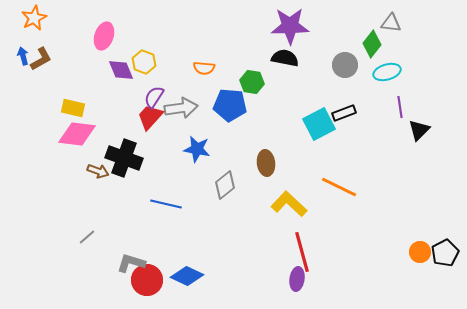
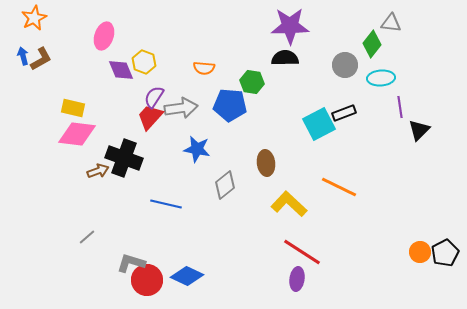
black semicircle: rotated 12 degrees counterclockwise
cyan ellipse: moved 6 px left, 6 px down; rotated 12 degrees clockwise
brown arrow: rotated 40 degrees counterclockwise
red line: rotated 42 degrees counterclockwise
